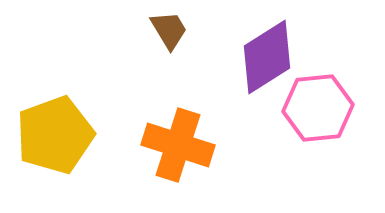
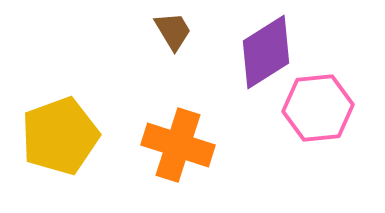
brown trapezoid: moved 4 px right, 1 px down
purple diamond: moved 1 px left, 5 px up
yellow pentagon: moved 5 px right, 1 px down
